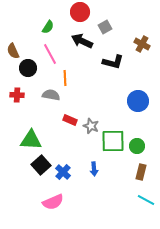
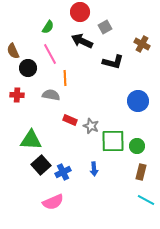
blue cross: rotated 21 degrees clockwise
